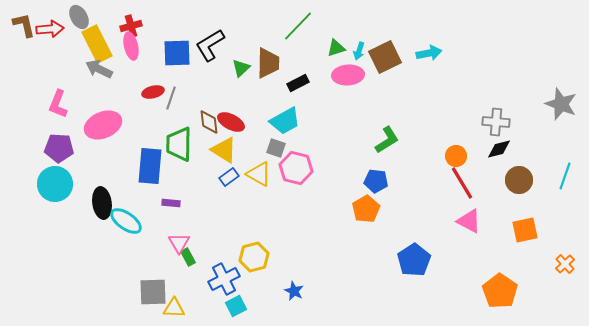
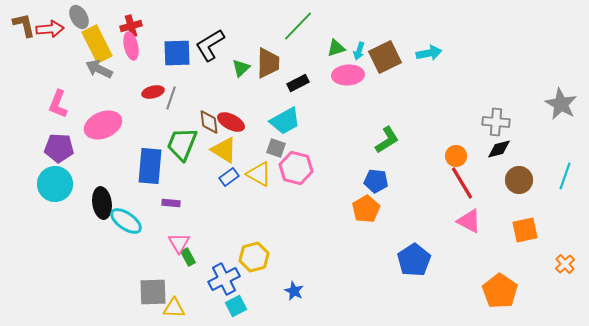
gray star at (561, 104): rotated 8 degrees clockwise
green trapezoid at (179, 144): moved 3 px right; rotated 21 degrees clockwise
